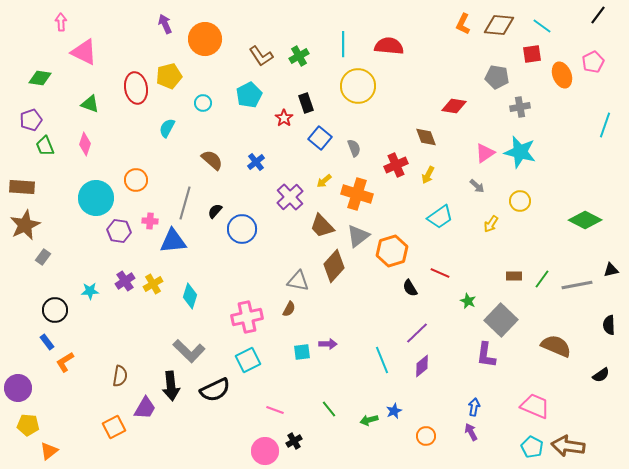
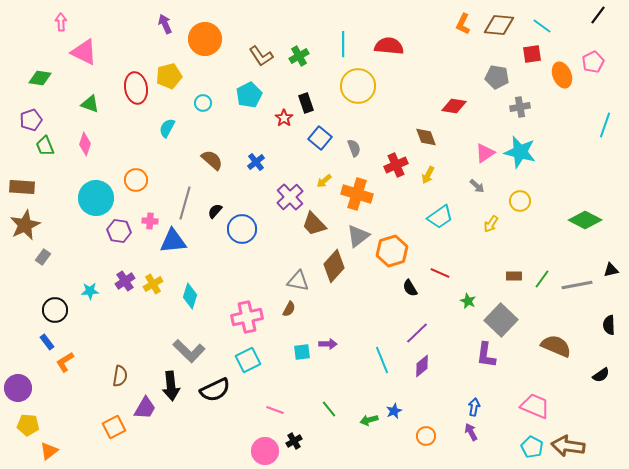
brown trapezoid at (322, 226): moved 8 px left, 2 px up
